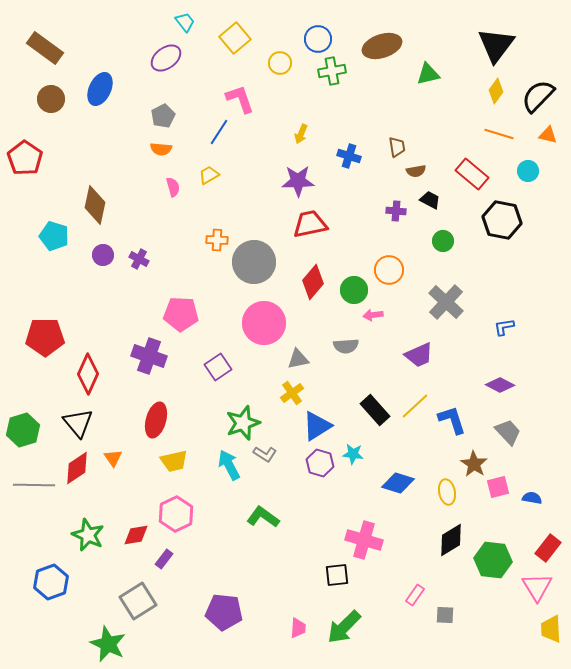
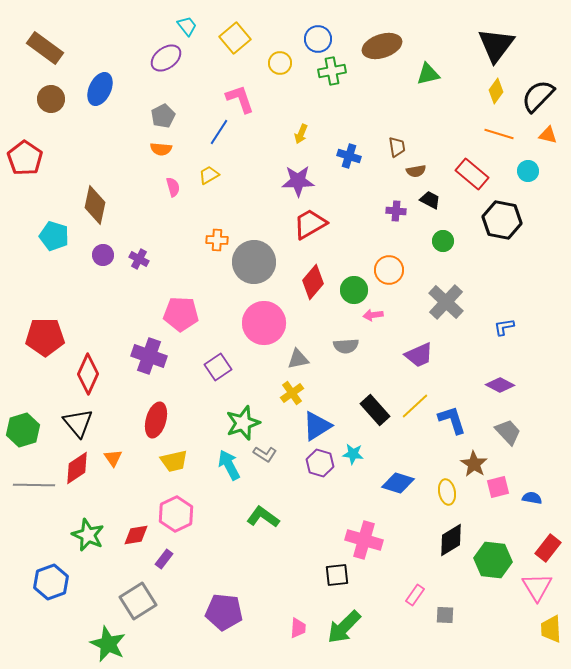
cyan trapezoid at (185, 22): moved 2 px right, 4 px down
red trapezoid at (310, 224): rotated 18 degrees counterclockwise
